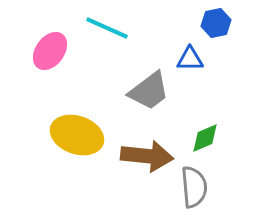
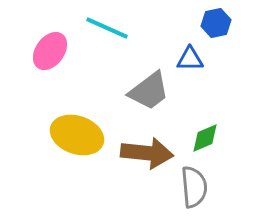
brown arrow: moved 3 px up
